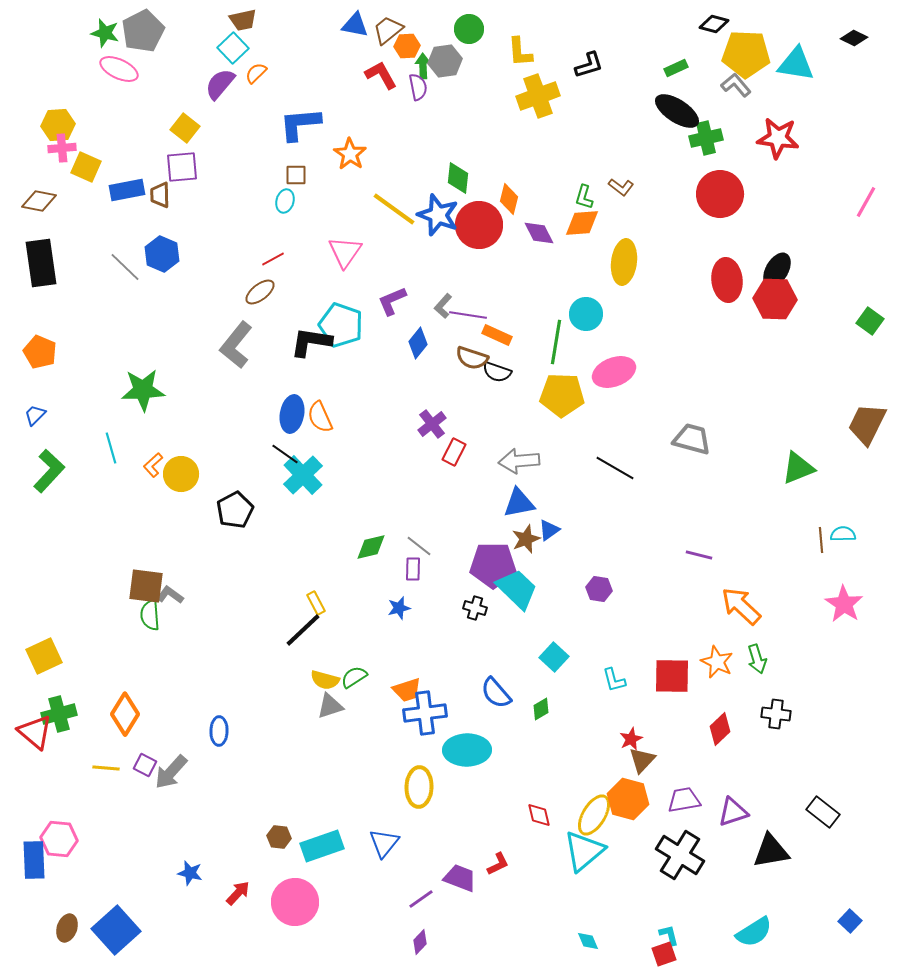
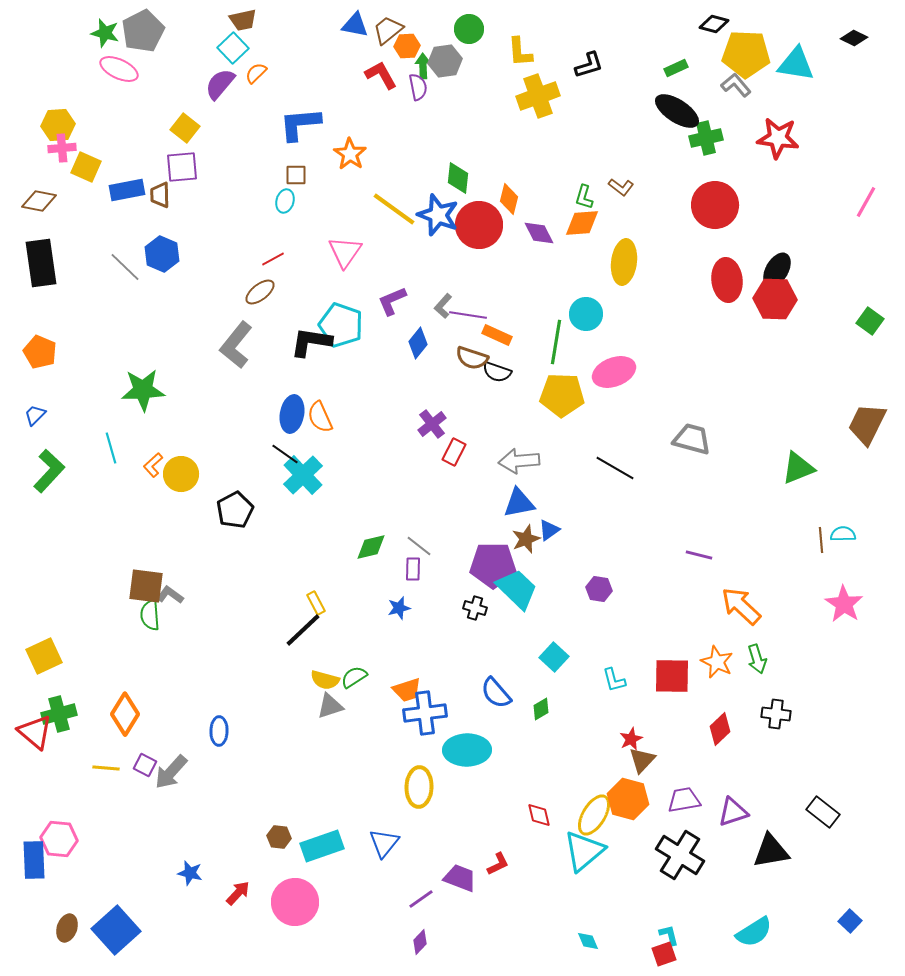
red circle at (720, 194): moved 5 px left, 11 px down
